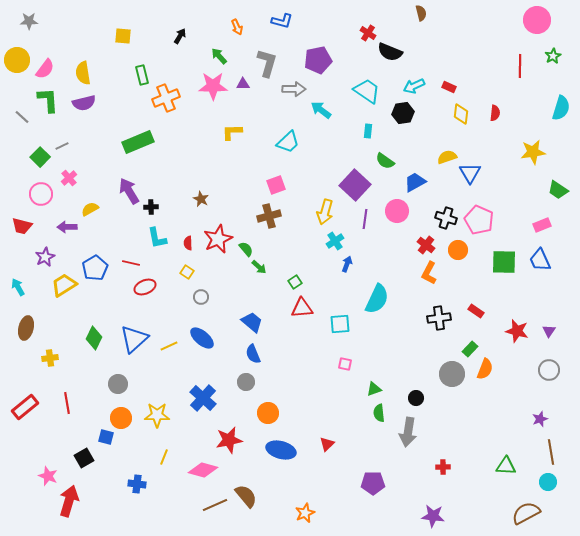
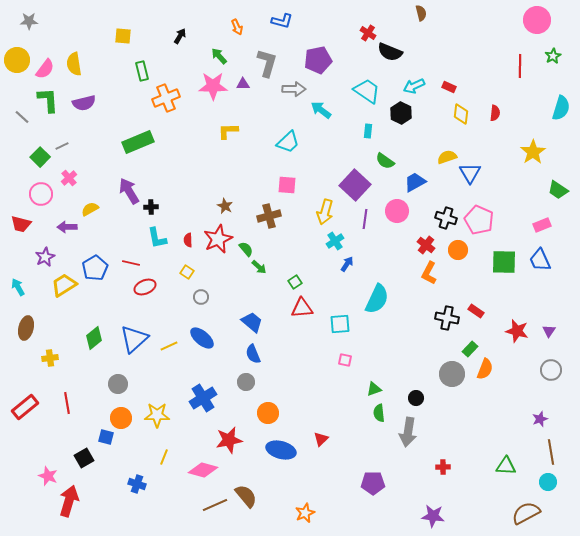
yellow semicircle at (83, 73): moved 9 px left, 9 px up
green rectangle at (142, 75): moved 4 px up
black hexagon at (403, 113): moved 2 px left; rotated 25 degrees counterclockwise
yellow L-shape at (232, 132): moved 4 px left, 1 px up
yellow star at (533, 152): rotated 25 degrees counterclockwise
pink square at (276, 185): moved 11 px right; rotated 24 degrees clockwise
brown star at (201, 199): moved 24 px right, 7 px down
red trapezoid at (22, 226): moved 1 px left, 2 px up
red semicircle at (188, 243): moved 3 px up
blue arrow at (347, 264): rotated 14 degrees clockwise
black cross at (439, 318): moved 8 px right; rotated 20 degrees clockwise
green diamond at (94, 338): rotated 25 degrees clockwise
pink square at (345, 364): moved 4 px up
gray circle at (549, 370): moved 2 px right
blue cross at (203, 398): rotated 16 degrees clockwise
red triangle at (327, 444): moved 6 px left, 5 px up
blue cross at (137, 484): rotated 12 degrees clockwise
